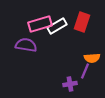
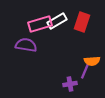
white rectangle: moved 5 px up
orange semicircle: moved 3 px down
